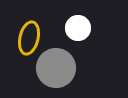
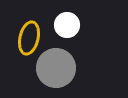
white circle: moved 11 px left, 3 px up
